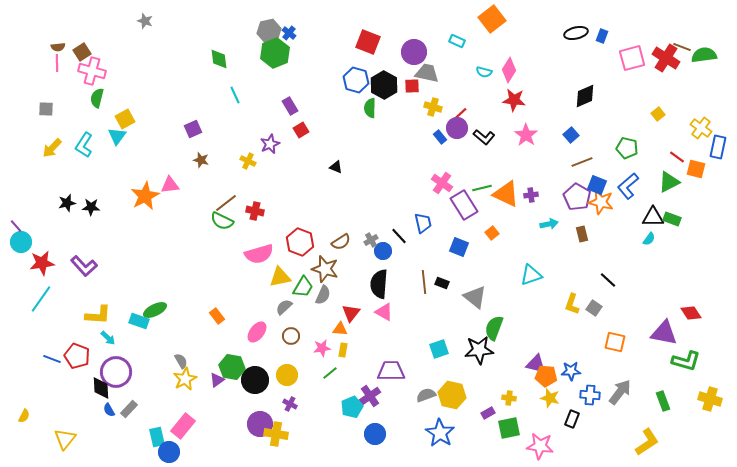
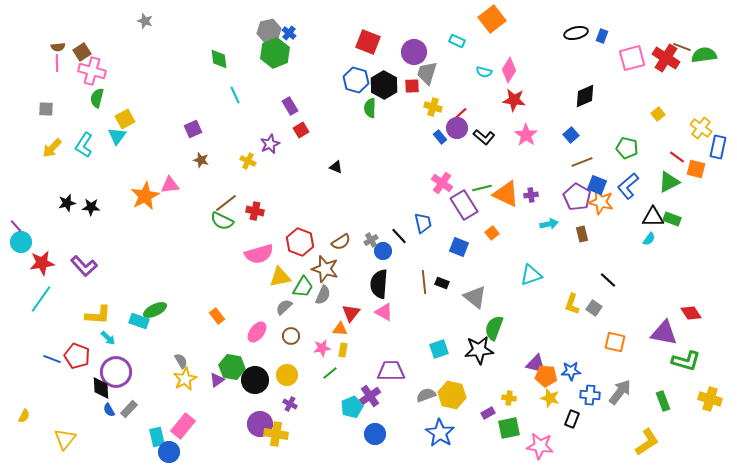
gray trapezoid at (427, 73): rotated 85 degrees counterclockwise
